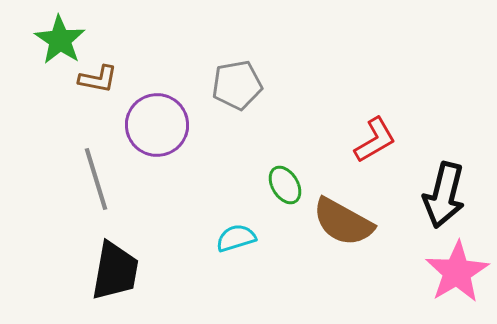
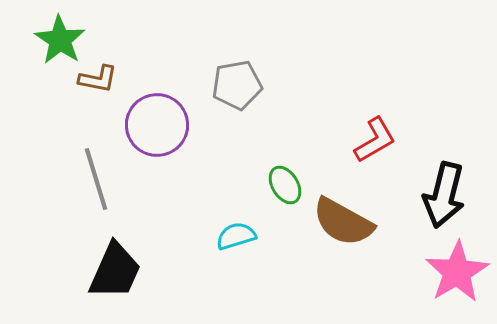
cyan semicircle: moved 2 px up
black trapezoid: rotated 14 degrees clockwise
